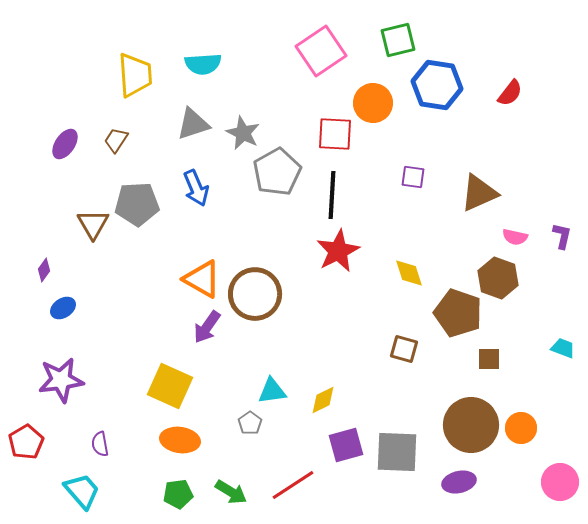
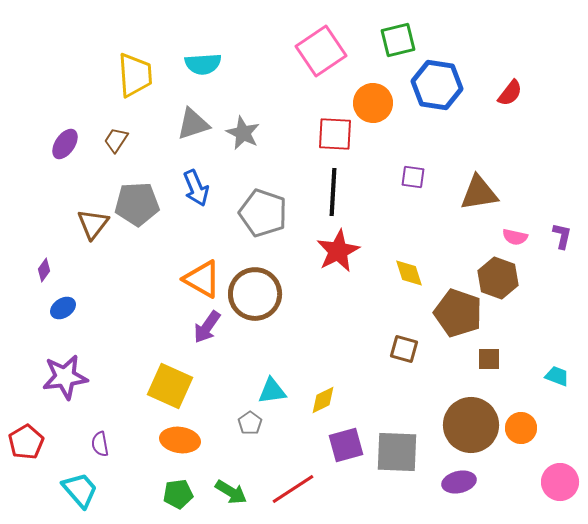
gray pentagon at (277, 172): moved 14 px left, 41 px down; rotated 24 degrees counterclockwise
brown triangle at (479, 193): rotated 15 degrees clockwise
black line at (332, 195): moved 1 px right, 3 px up
brown triangle at (93, 224): rotated 8 degrees clockwise
cyan trapezoid at (563, 348): moved 6 px left, 28 px down
purple star at (61, 380): moved 4 px right, 3 px up
red line at (293, 485): moved 4 px down
cyan trapezoid at (82, 491): moved 2 px left, 1 px up
